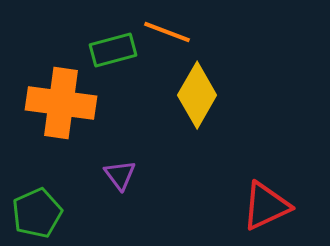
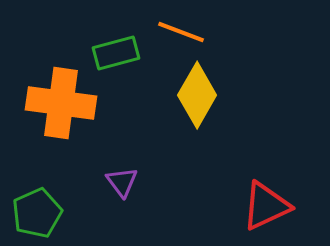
orange line: moved 14 px right
green rectangle: moved 3 px right, 3 px down
purple triangle: moved 2 px right, 7 px down
